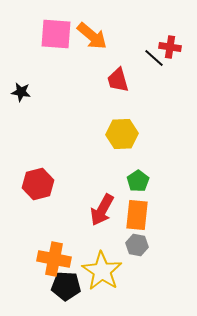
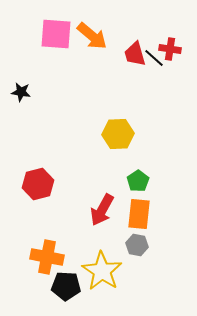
red cross: moved 2 px down
red trapezoid: moved 17 px right, 26 px up
yellow hexagon: moved 4 px left
orange rectangle: moved 2 px right, 1 px up
orange cross: moved 7 px left, 2 px up
